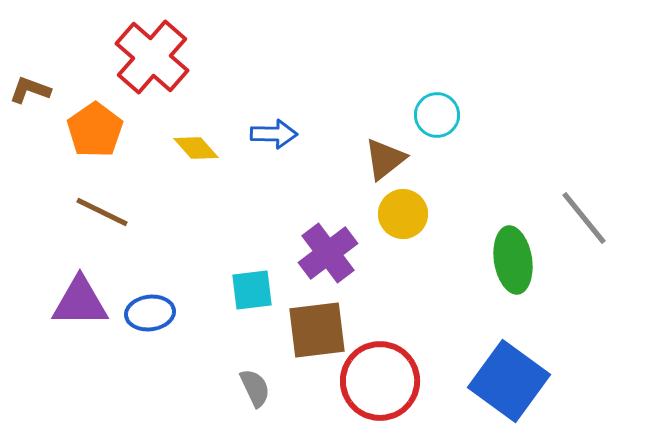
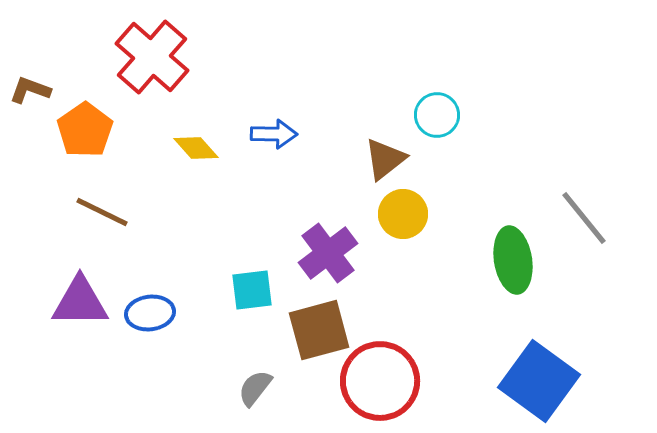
orange pentagon: moved 10 px left
brown square: moved 2 px right; rotated 8 degrees counterclockwise
blue square: moved 30 px right
gray semicircle: rotated 117 degrees counterclockwise
